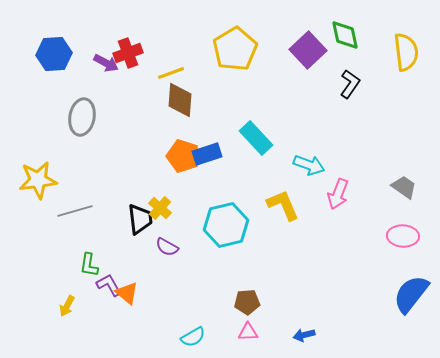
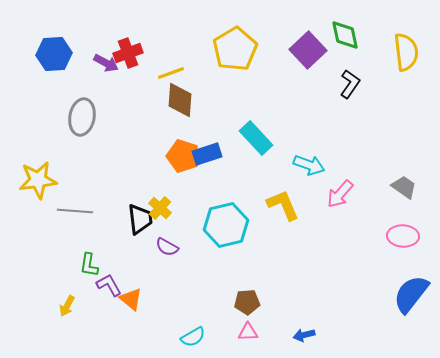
pink arrow: moved 2 px right; rotated 20 degrees clockwise
gray line: rotated 20 degrees clockwise
orange triangle: moved 4 px right, 6 px down
